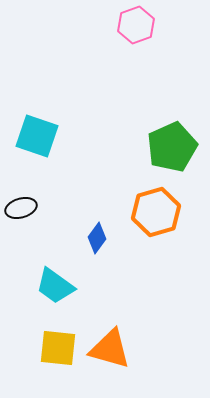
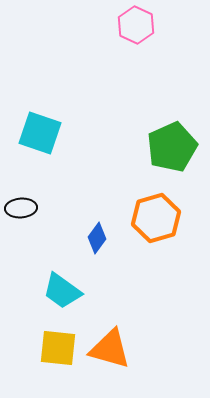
pink hexagon: rotated 15 degrees counterclockwise
cyan square: moved 3 px right, 3 px up
black ellipse: rotated 12 degrees clockwise
orange hexagon: moved 6 px down
cyan trapezoid: moved 7 px right, 5 px down
